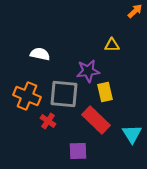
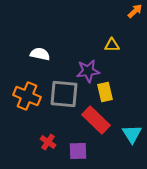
red cross: moved 21 px down
